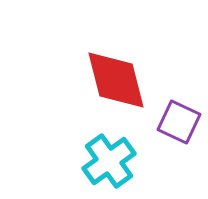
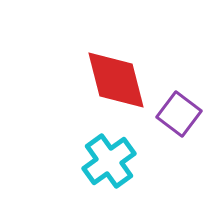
purple square: moved 8 px up; rotated 12 degrees clockwise
